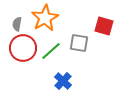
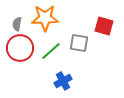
orange star: rotated 28 degrees clockwise
red circle: moved 3 px left
blue cross: rotated 18 degrees clockwise
